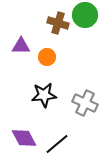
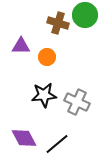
gray cross: moved 8 px left, 1 px up
